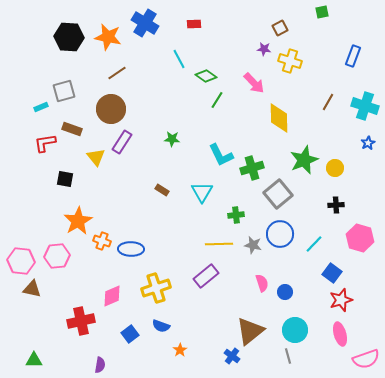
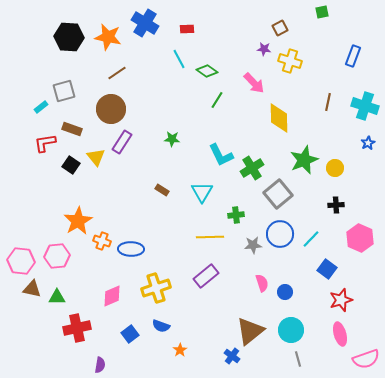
red rectangle at (194, 24): moved 7 px left, 5 px down
green diamond at (206, 76): moved 1 px right, 5 px up
brown line at (328, 102): rotated 18 degrees counterclockwise
cyan rectangle at (41, 107): rotated 16 degrees counterclockwise
green cross at (252, 168): rotated 15 degrees counterclockwise
black square at (65, 179): moved 6 px right, 14 px up; rotated 24 degrees clockwise
pink hexagon at (360, 238): rotated 8 degrees clockwise
yellow line at (219, 244): moved 9 px left, 7 px up
cyan line at (314, 244): moved 3 px left, 5 px up
gray star at (253, 245): rotated 18 degrees counterclockwise
blue square at (332, 273): moved 5 px left, 4 px up
red cross at (81, 321): moved 4 px left, 7 px down
cyan circle at (295, 330): moved 4 px left
gray line at (288, 356): moved 10 px right, 3 px down
green triangle at (34, 360): moved 23 px right, 63 px up
